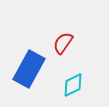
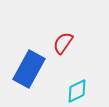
cyan diamond: moved 4 px right, 6 px down
